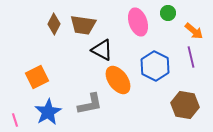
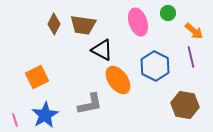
blue star: moved 3 px left, 3 px down
